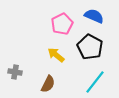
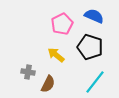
black pentagon: rotated 10 degrees counterclockwise
gray cross: moved 13 px right
